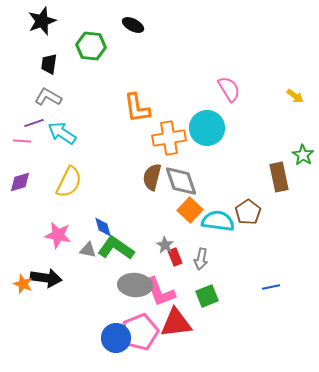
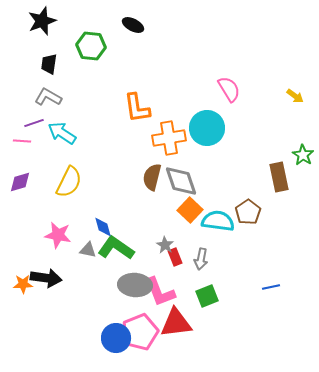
orange star: rotated 24 degrees counterclockwise
